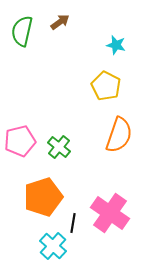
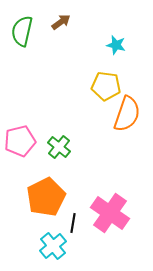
brown arrow: moved 1 px right
yellow pentagon: rotated 20 degrees counterclockwise
orange semicircle: moved 8 px right, 21 px up
orange pentagon: moved 3 px right; rotated 9 degrees counterclockwise
cyan cross: rotated 8 degrees clockwise
